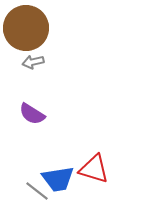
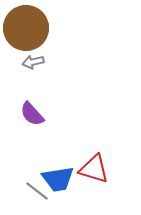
purple semicircle: rotated 16 degrees clockwise
